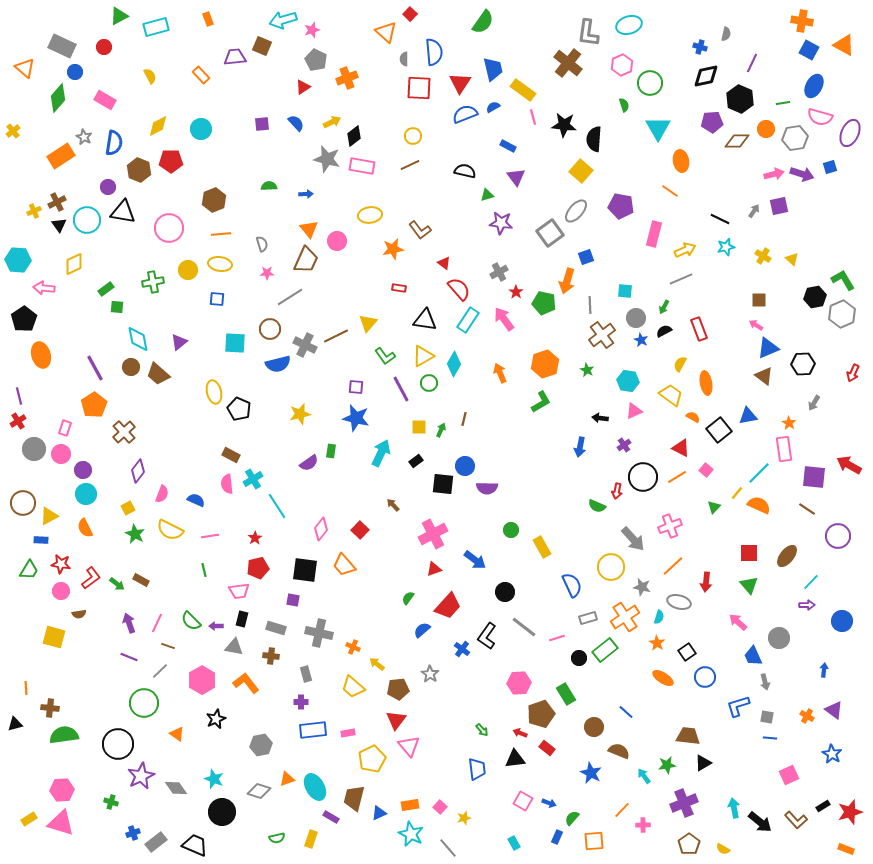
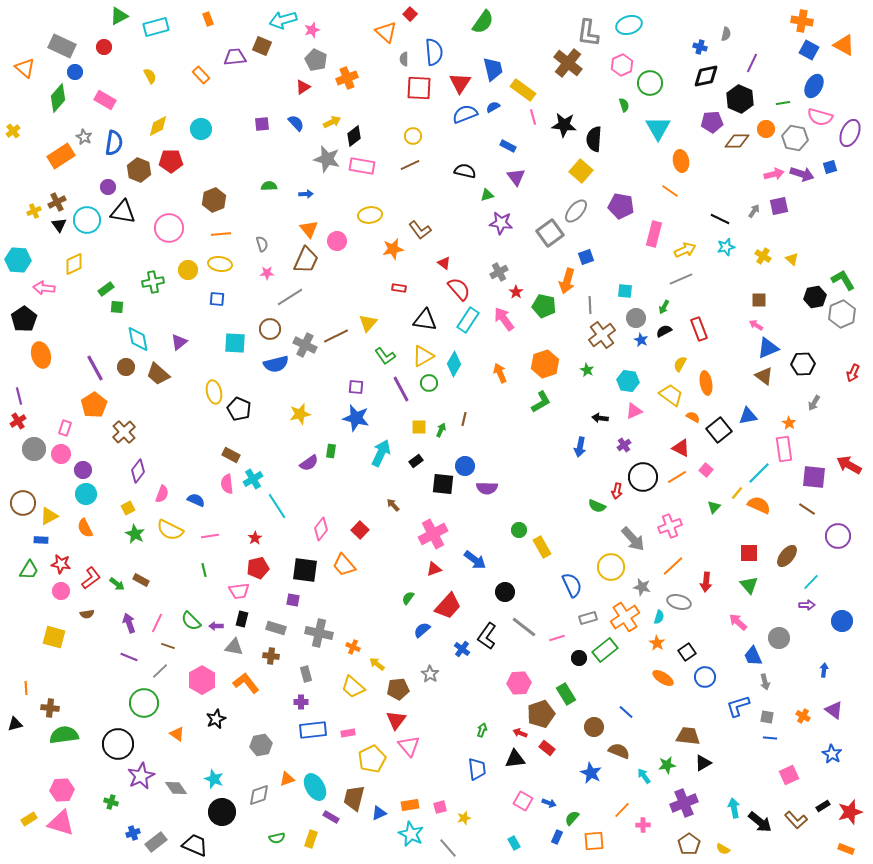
gray hexagon at (795, 138): rotated 20 degrees clockwise
green pentagon at (544, 303): moved 3 px down
blue semicircle at (278, 364): moved 2 px left
brown circle at (131, 367): moved 5 px left
green circle at (511, 530): moved 8 px right
brown semicircle at (79, 614): moved 8 px right
orange cross at (807, 716): moved 4 px left
green arrow at (482, 730): rotated 120 degrees counterclockwise
gray diamond at (259, 791): moved 4 px down; rotated 35 degrees counterclockwise
pink square at (440, 807): rotated 32 degrees clockwise
